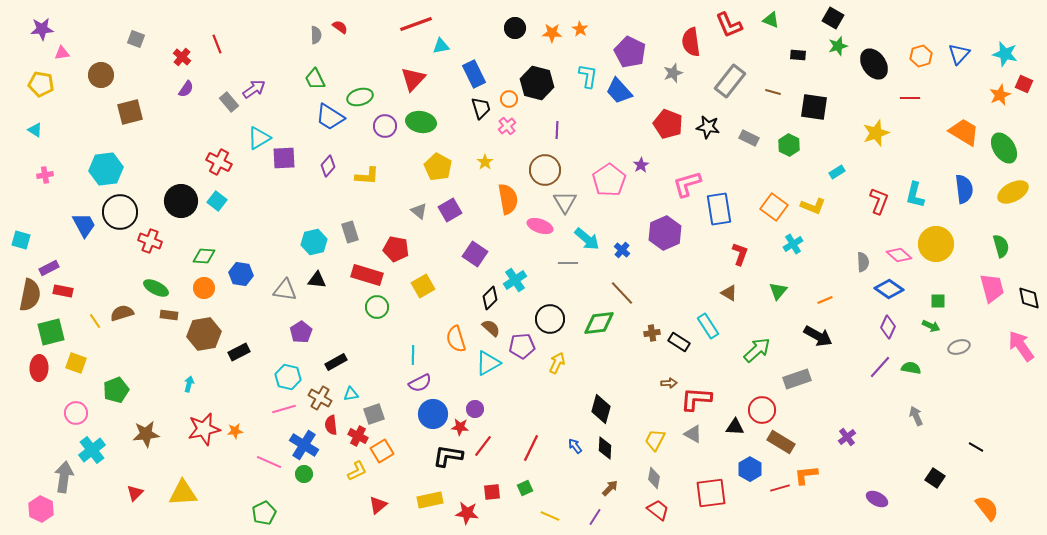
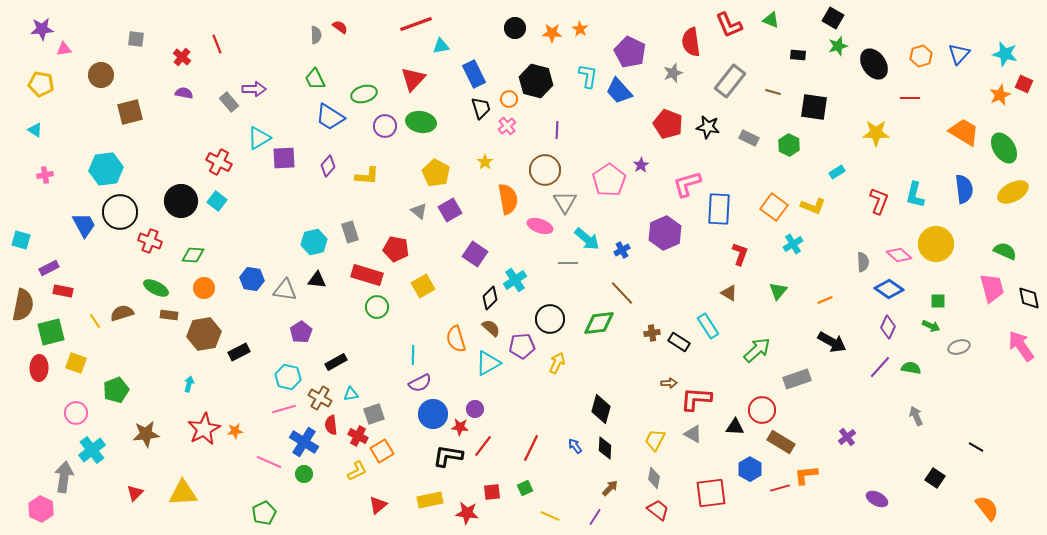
gray square at (136, 39): rotated 12 degrees counterclockwise
pink triangle at (62, 53): moved 2 px right, 4 px up
black hexagon at (537, 83): moved 1 px left, 2 px up
purple semicircle at (186, 89): moved 2 px left, 4 px down; rotated 114 degrees counterclockwise
purple arrow at (254, 89): rotated 35 degrees clockwise
green ellipse at (360, 97): moved 4 px right, 3 px up
yellow star at (876, 133): rotated 20 degrees clockwise
yellow pentagon at (438, 167): moved 2 px left, 6 px down
blue rectangle at (719, 209): rotated 12 degrees clockwise
green semicircle at (1001, 246): moved 4 px right, 5 px down; rotated 50 degrees counterclockwise
blue cross at (622, 250): rotated 21 degrees clockwise
green diamond at (204, 256): moved 11 px left, 1 px up
blue hexagon at (241, 274): moved 11 px right, 5 px down
brown semicircle at (30, 295): moved 7 px left, 10 px down
black arrow at (818, 336): moved 14 px right, 6 px down
red star at (204, 429): rotated 16 degrees counterclockwise
blue cross at (304, 445): moved 3 px up
